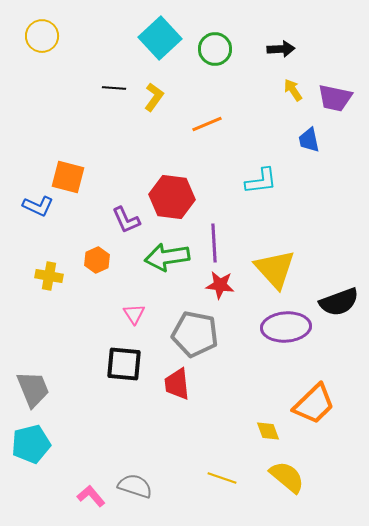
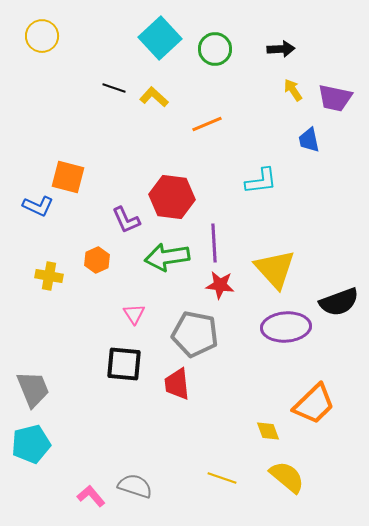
black line: rotated 15 degrees clockwise
yellow L-shape: rotated 84 degrees counterclockwise
